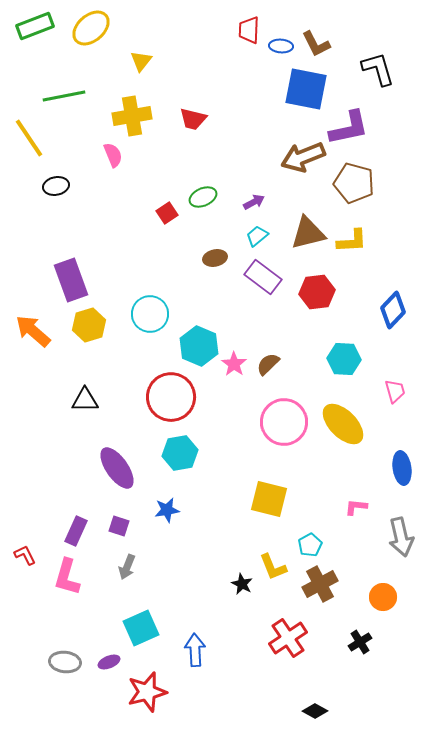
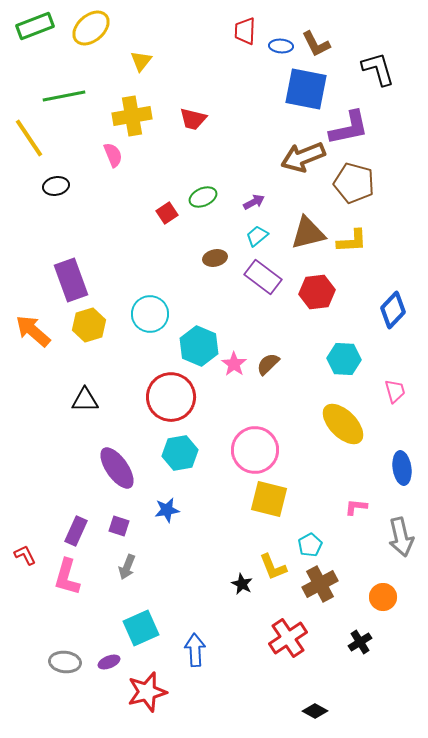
red trapezoid at (249, 30): moved 4 px left, 1 px down
pink circle at (284, 422): moved 29 px left, 28 px down
